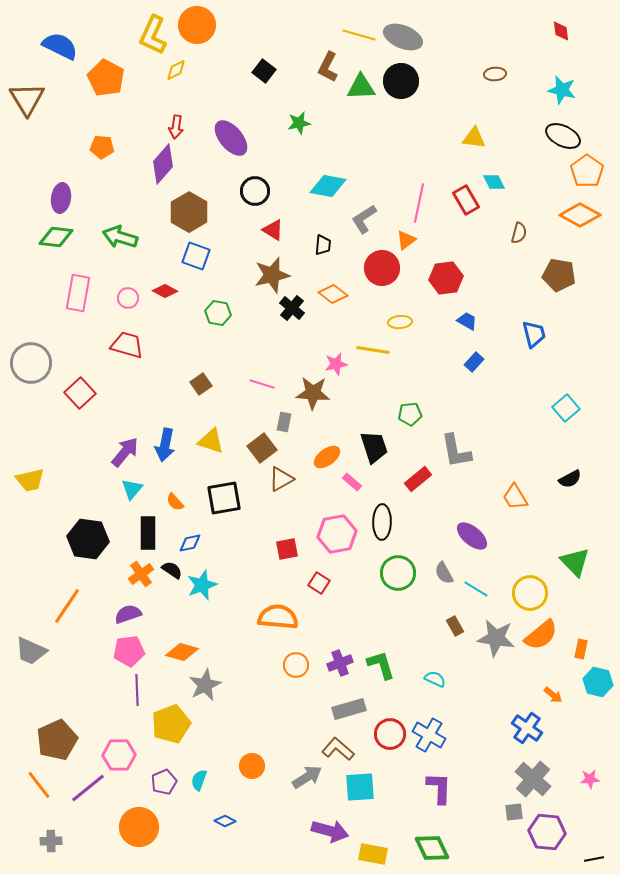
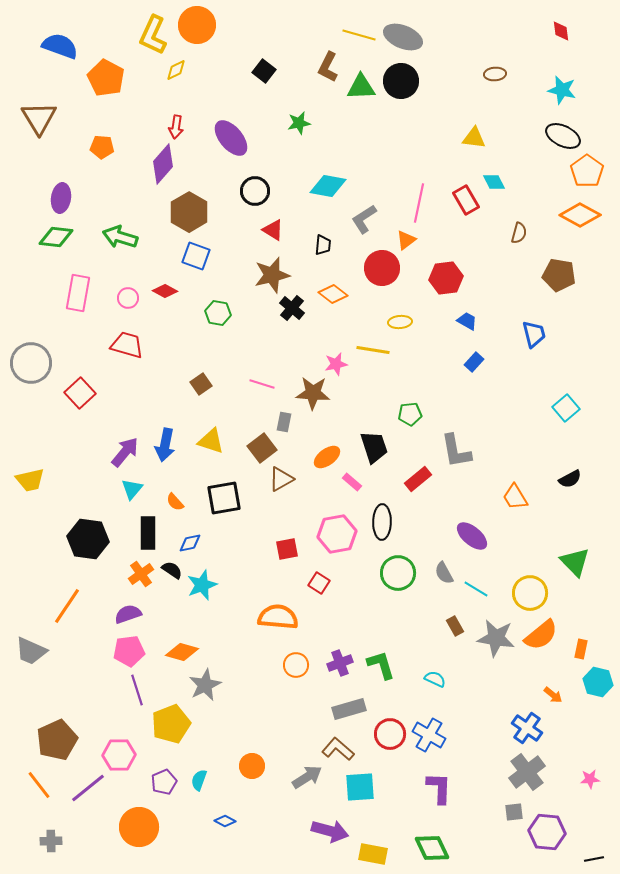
blue semicircle at (60, 46): rotated 6 degrees counterclockwise
brown triangle at (27, 99): moved 12 px right, 19 px down
purple line at (137, 690): rotated 16 degrees counterclockwise
gray cross at (533, 779): moved 6 px left, 7 px up; rotated 12 degrees clockwise
